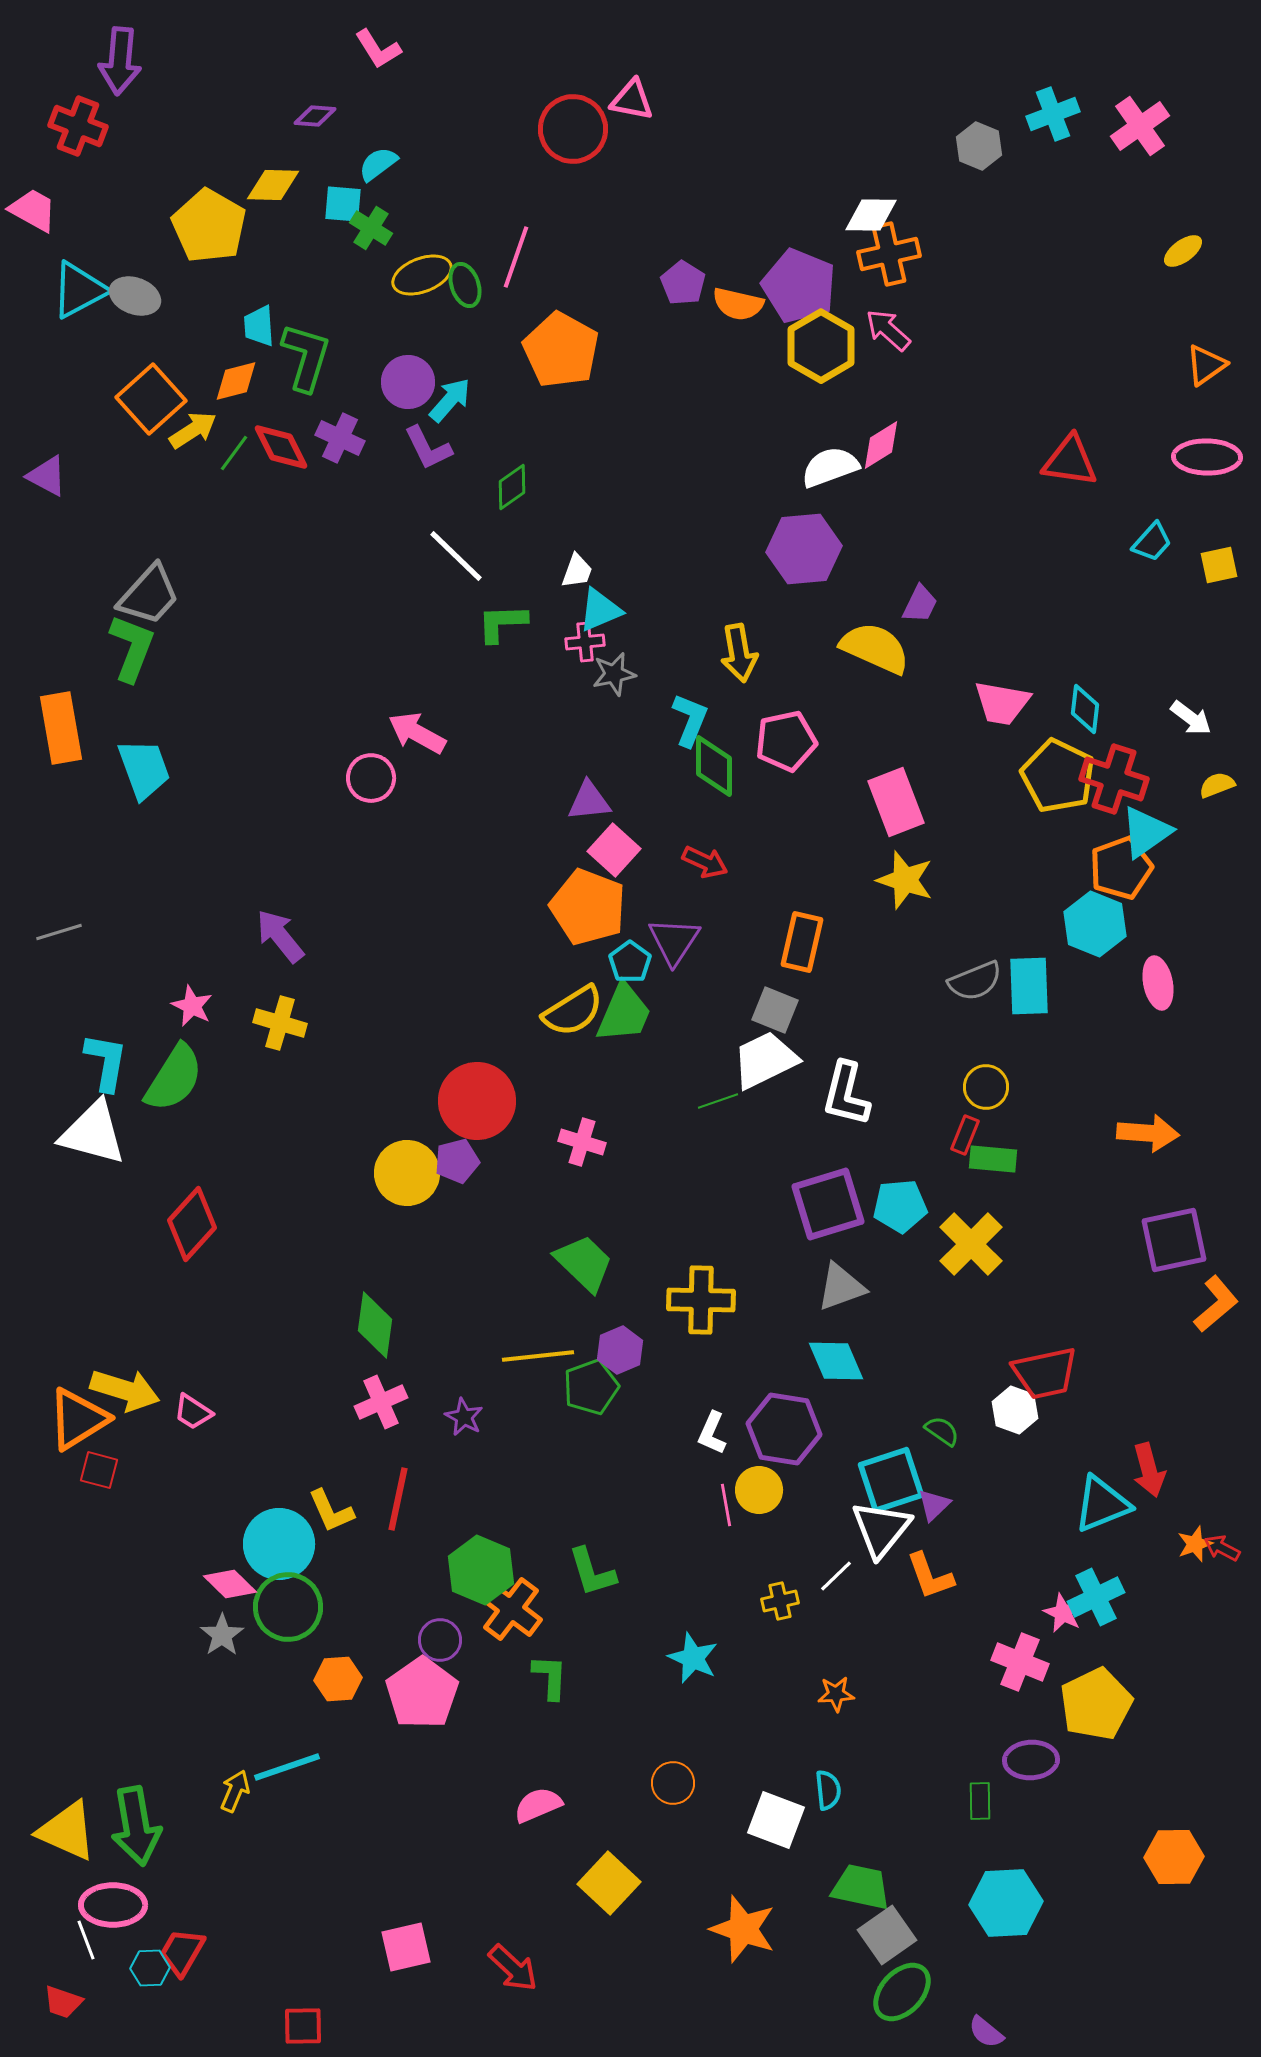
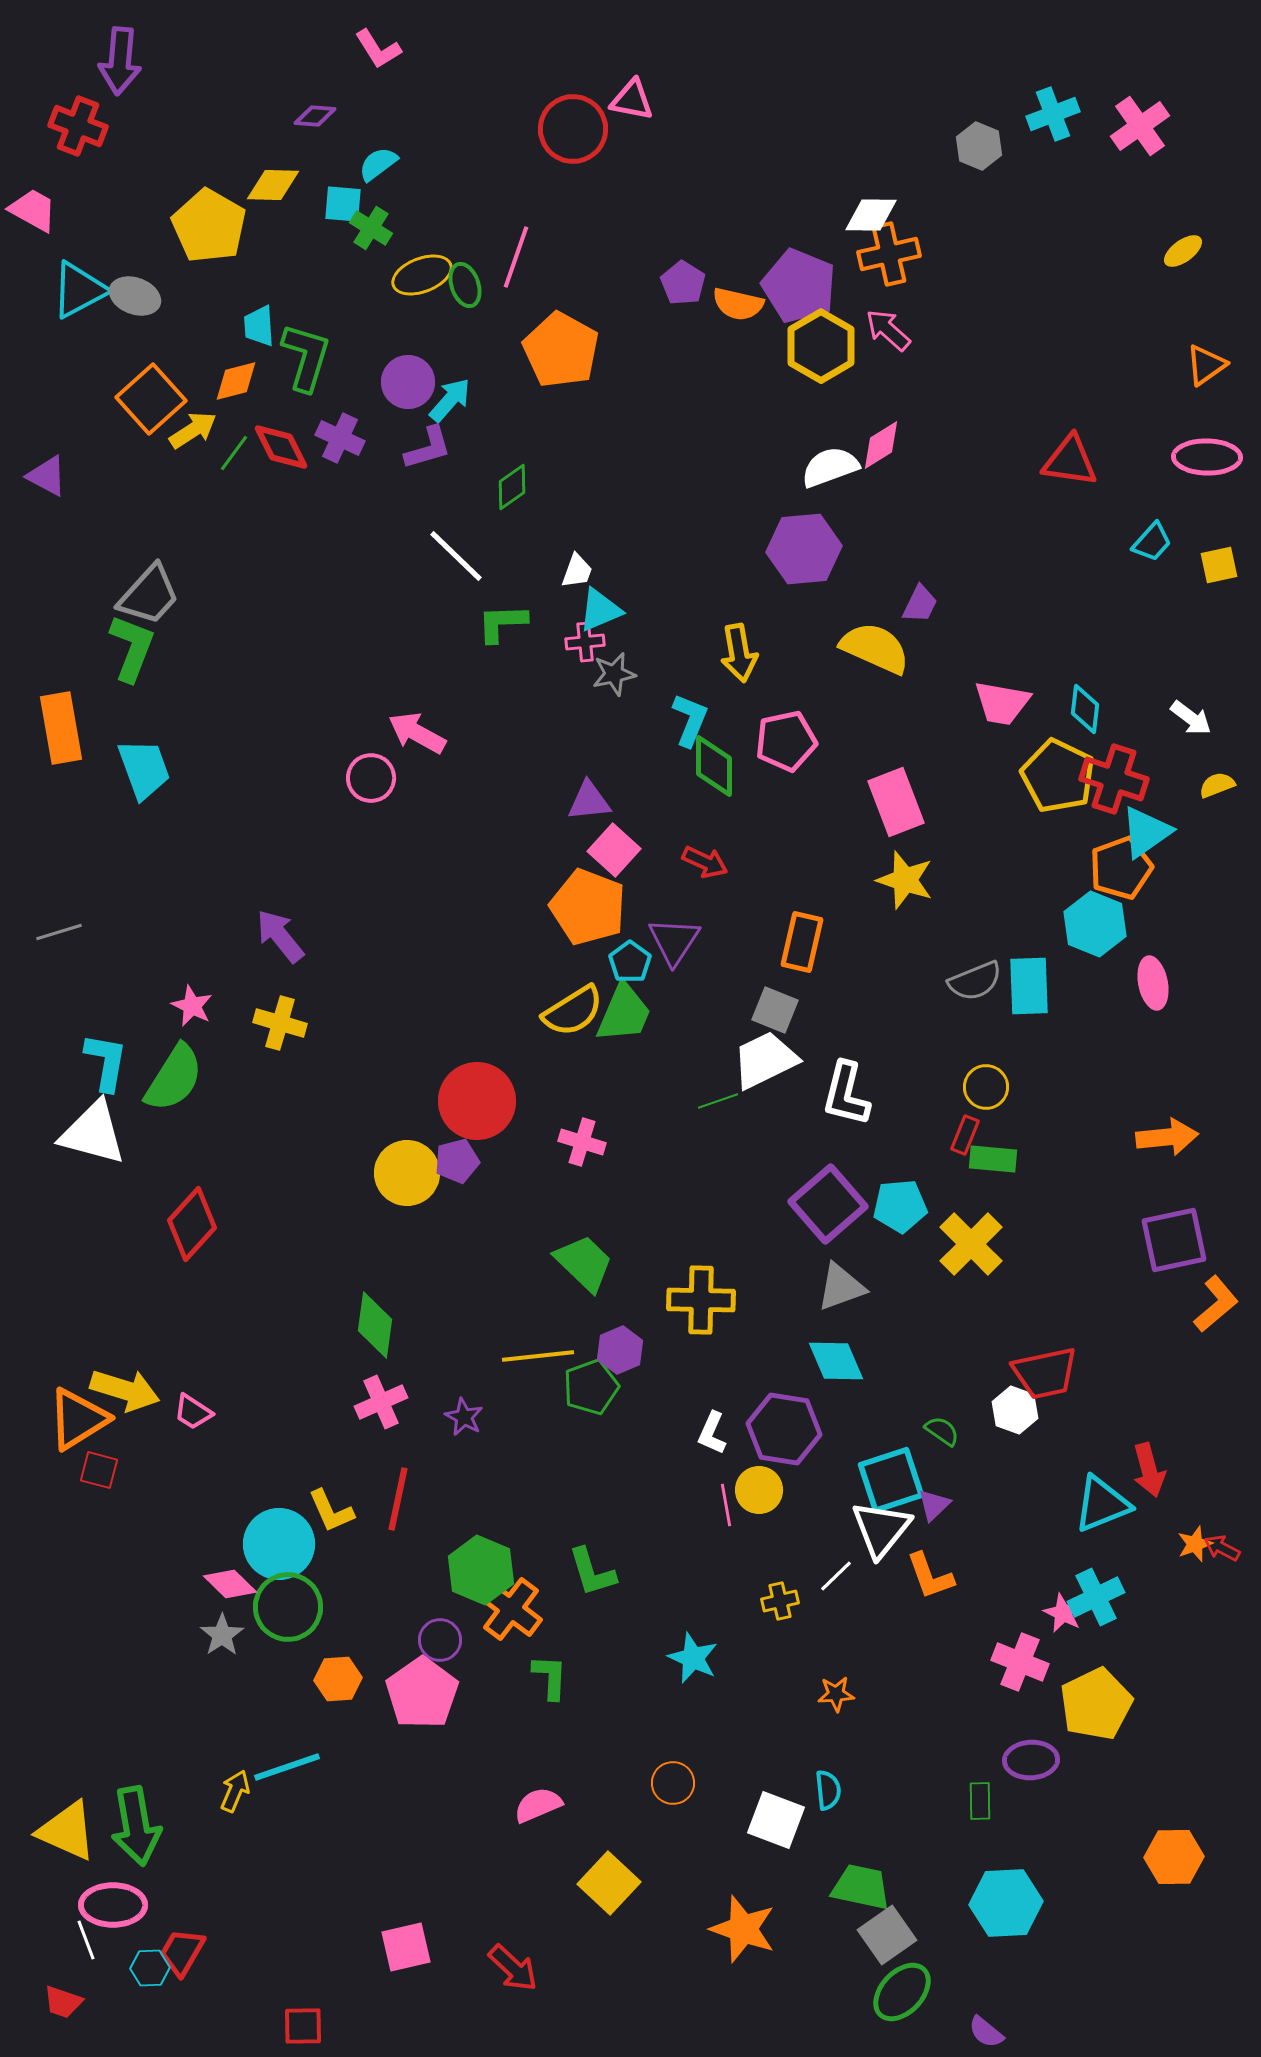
purple L-shape at (428, 448): rotated 80 degrees counterclockwise
pink ellipse at (1158, 983): moved 5 px left
orange arrow at (1148, 1133): moved 19 px right, 4 px down; rotated 10 degrees counterclockwise
purple square at (828, 1204): rotated 24 degrees counterclockwise
